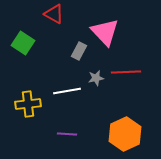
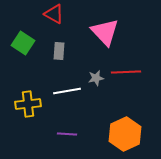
gray rectangle: moved 20 px left; rotated 24 degrees counterclockwise
